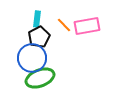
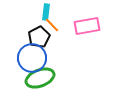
cyan rectangle: moved 9 px right, 7 px up
orange line: moved 12 px left
